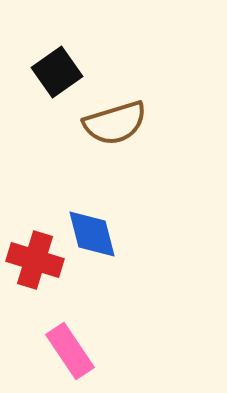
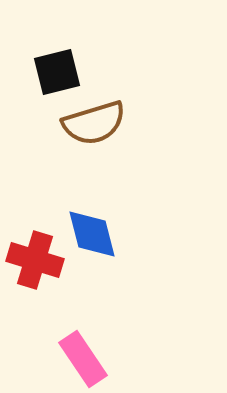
black square: rotated 21 degrees clockwise
brown semicircle: moved 21 px left
pink rectangle: moved 13 px right, 8 px down
